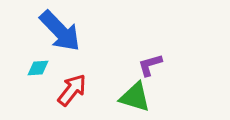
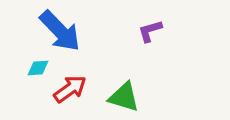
purple L-shape: moved 34 px up
red arrow: moved 2 px left, 1 px up; rotated 16 degrees clockwise
green triangle: moved 11 px left
